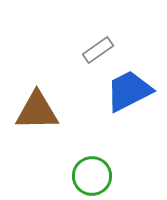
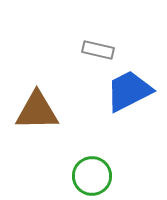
gray rectangle: rotated 48 degrees clockwise
